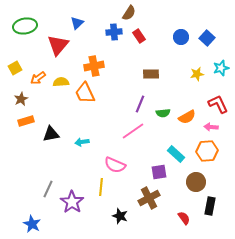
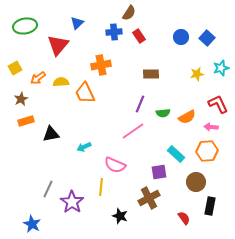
orange cross: moved 7 px right, 1 px up
cyan arrow: moved 2 px right, 5 px down; rotated 16 degrees counterclockwise
